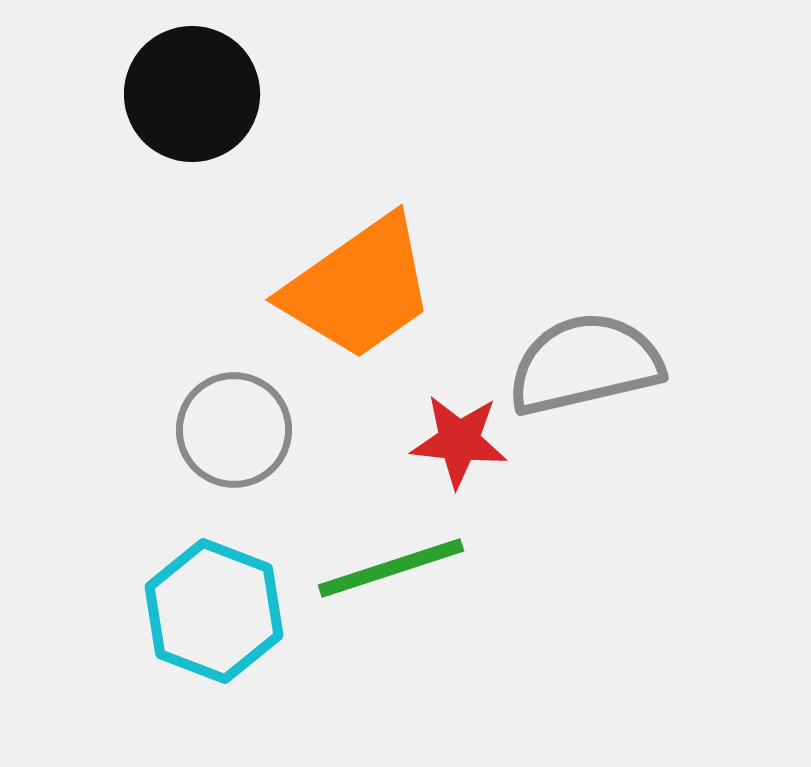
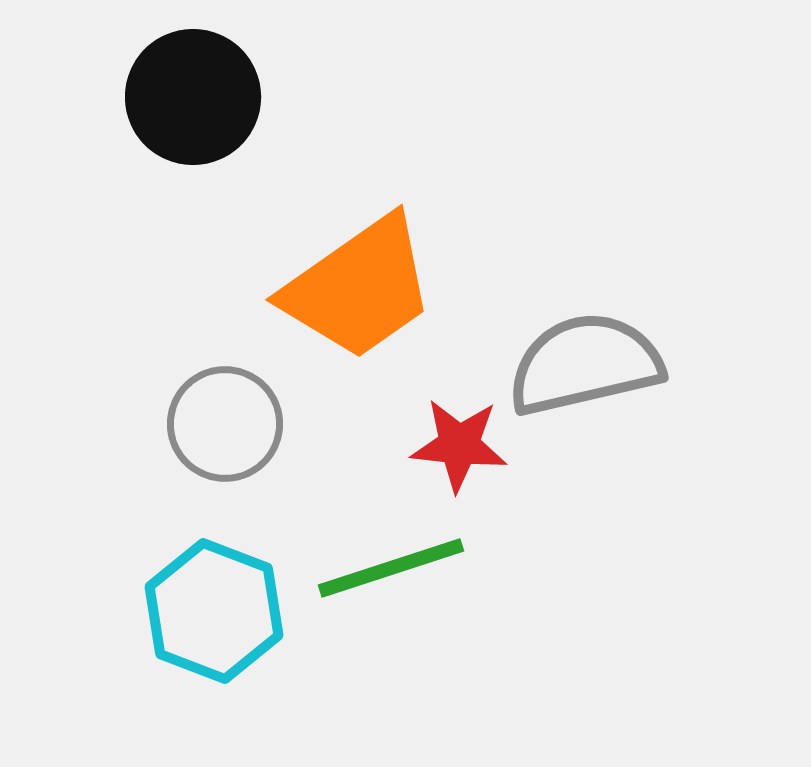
black circle: moved 1 px right, 3 px down
gray circle: moved 9 px left, 6 px up
red star: moved 4 px down
